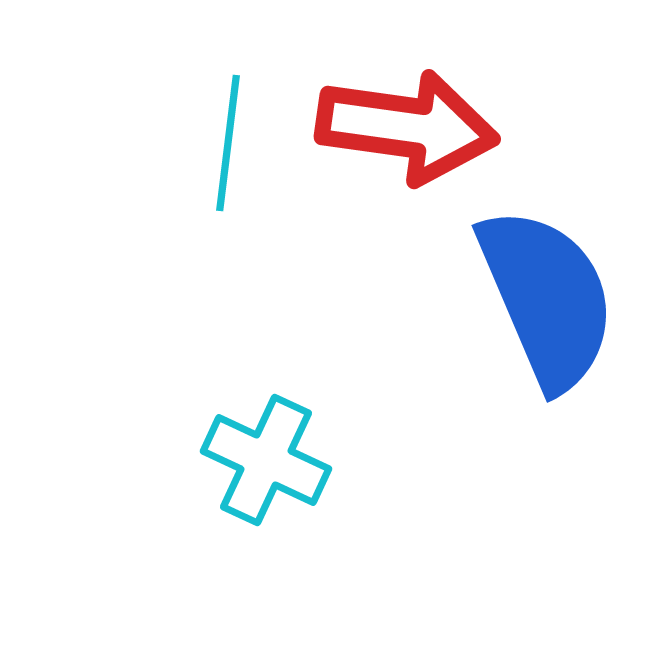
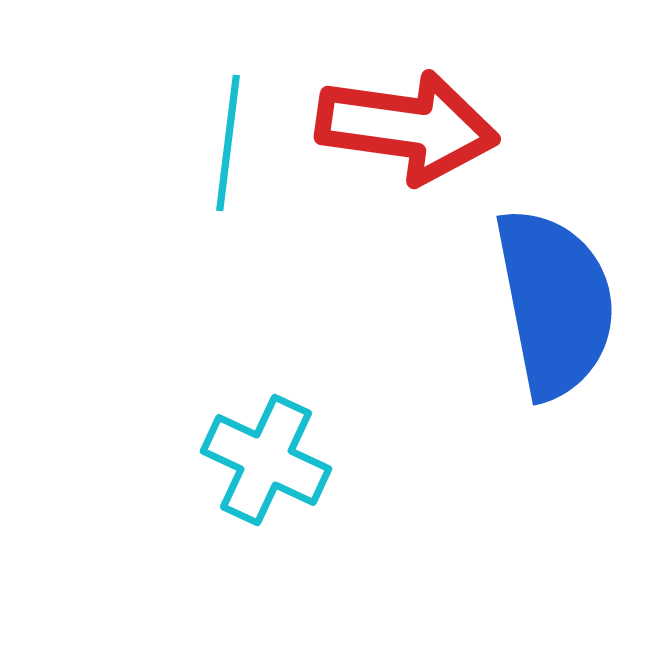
blue semicircle: moved 8 px right, 5 px down; rotated 12 degrees clockwise
